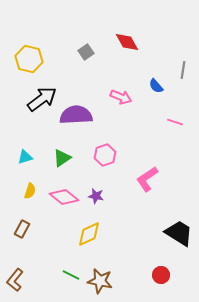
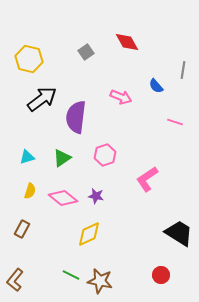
purple semicircle: moved 2 px down; rotated 80 degrees counterclockwise
cyan triangle: moved 2 px right
pink diamond: moved 1 px left, 1 px down
